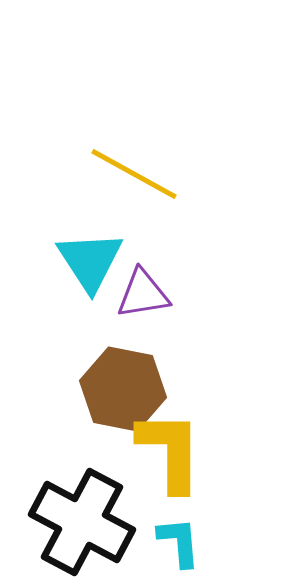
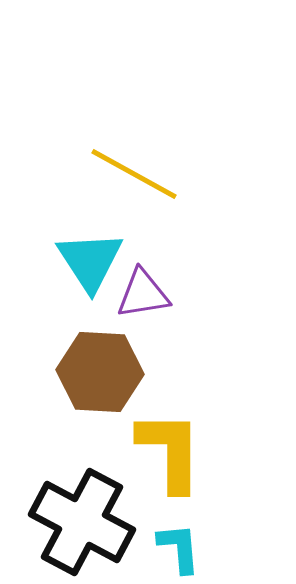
brown hexagon: moved 23 px left, 17 px up; rotated 8 degrees counterclockwise
cyan L-shape: moved 6 px down
